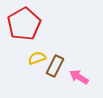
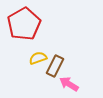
yellow semicircle: moved 1 px right
pink arrow: moved 10 px left, 7 px down
